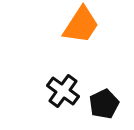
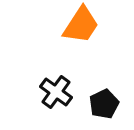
black cross: moved 7 px left, 1 px down
